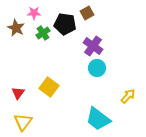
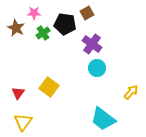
purple cross: moved 1 px left, 2 px up
yellow arrow: moved 3 px right, 4 px up
cyan trapezoid: moved 5 px right
